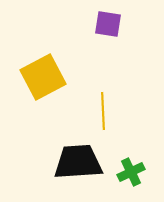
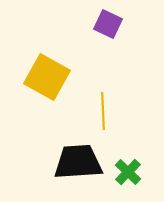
purple square: rotated 16 degrees clockwise
yellow square: moved 4 px right; rotated 33 degrees counterclockwise
green cross: moved 3 px left; rotated 20 degrees counterclockwise
